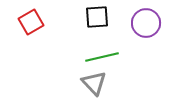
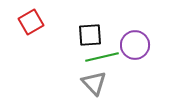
black square: moved 7 px left, 18 px down
purple circle: moved 11 px left, 22 px down
